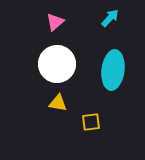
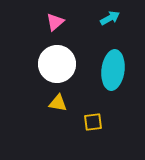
cyan arrow: rotated 18 degrees clockwise
yellow square: moved 2 px right
